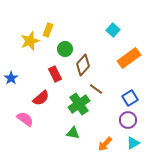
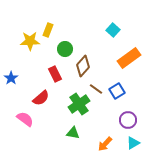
yellow star: rotated 18 degrees clockwise
brown diamond: moved 1 px down
blue square: moved 13 px left, 7 px up
